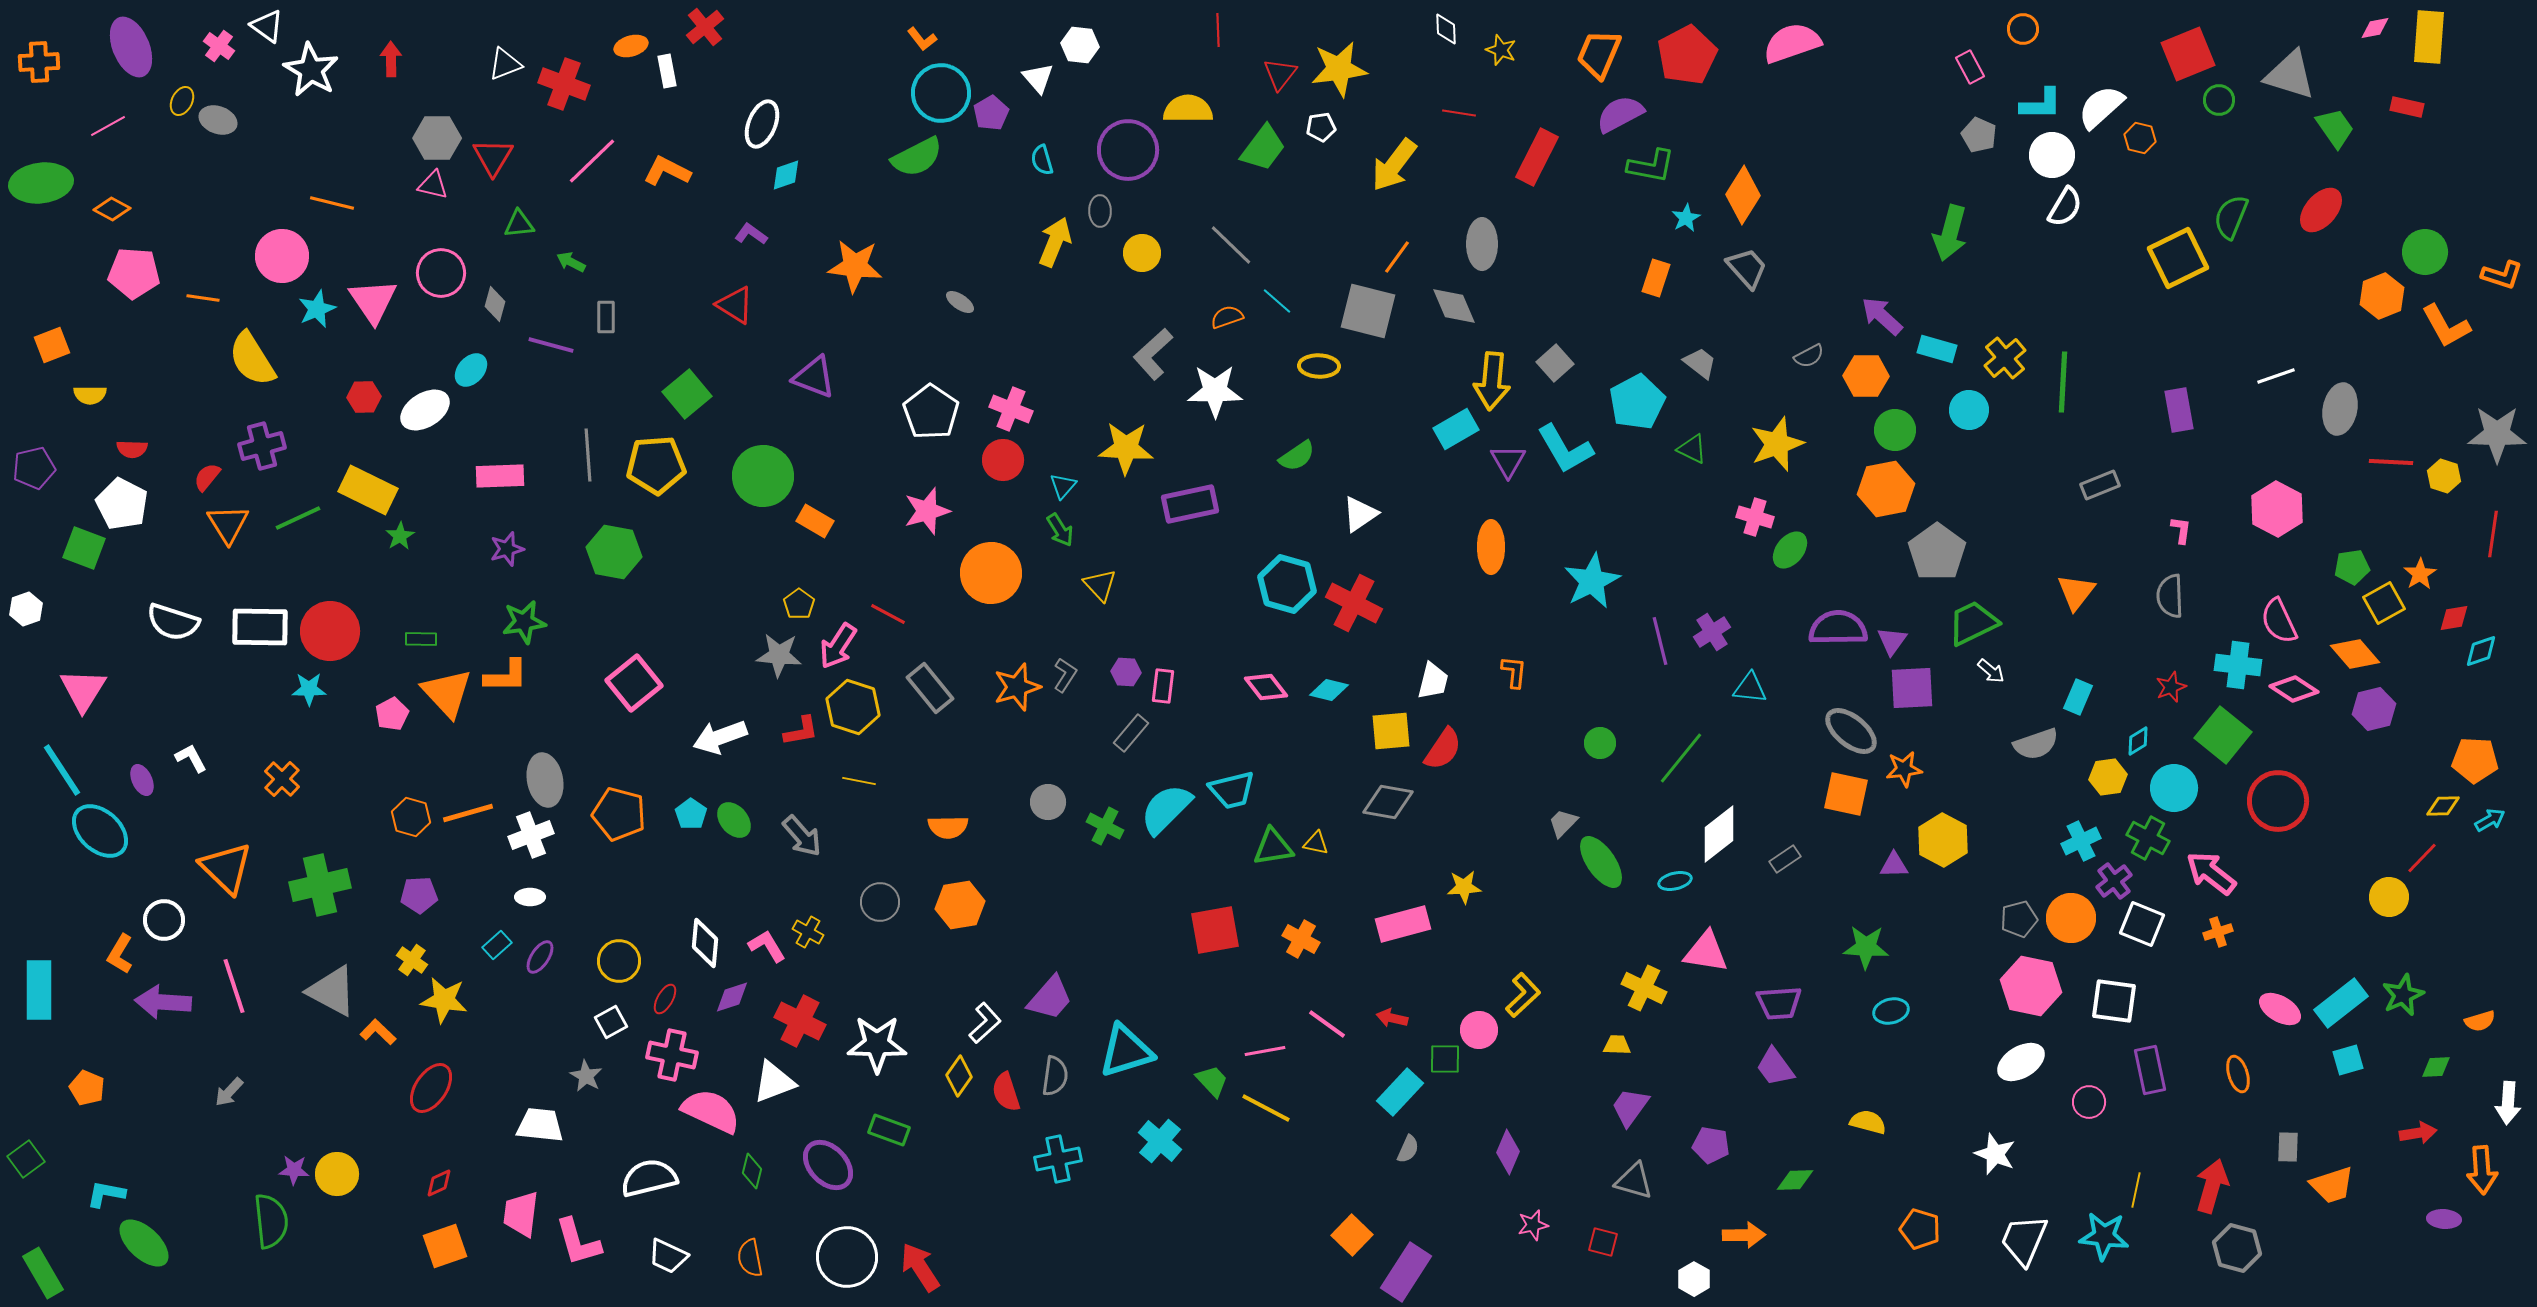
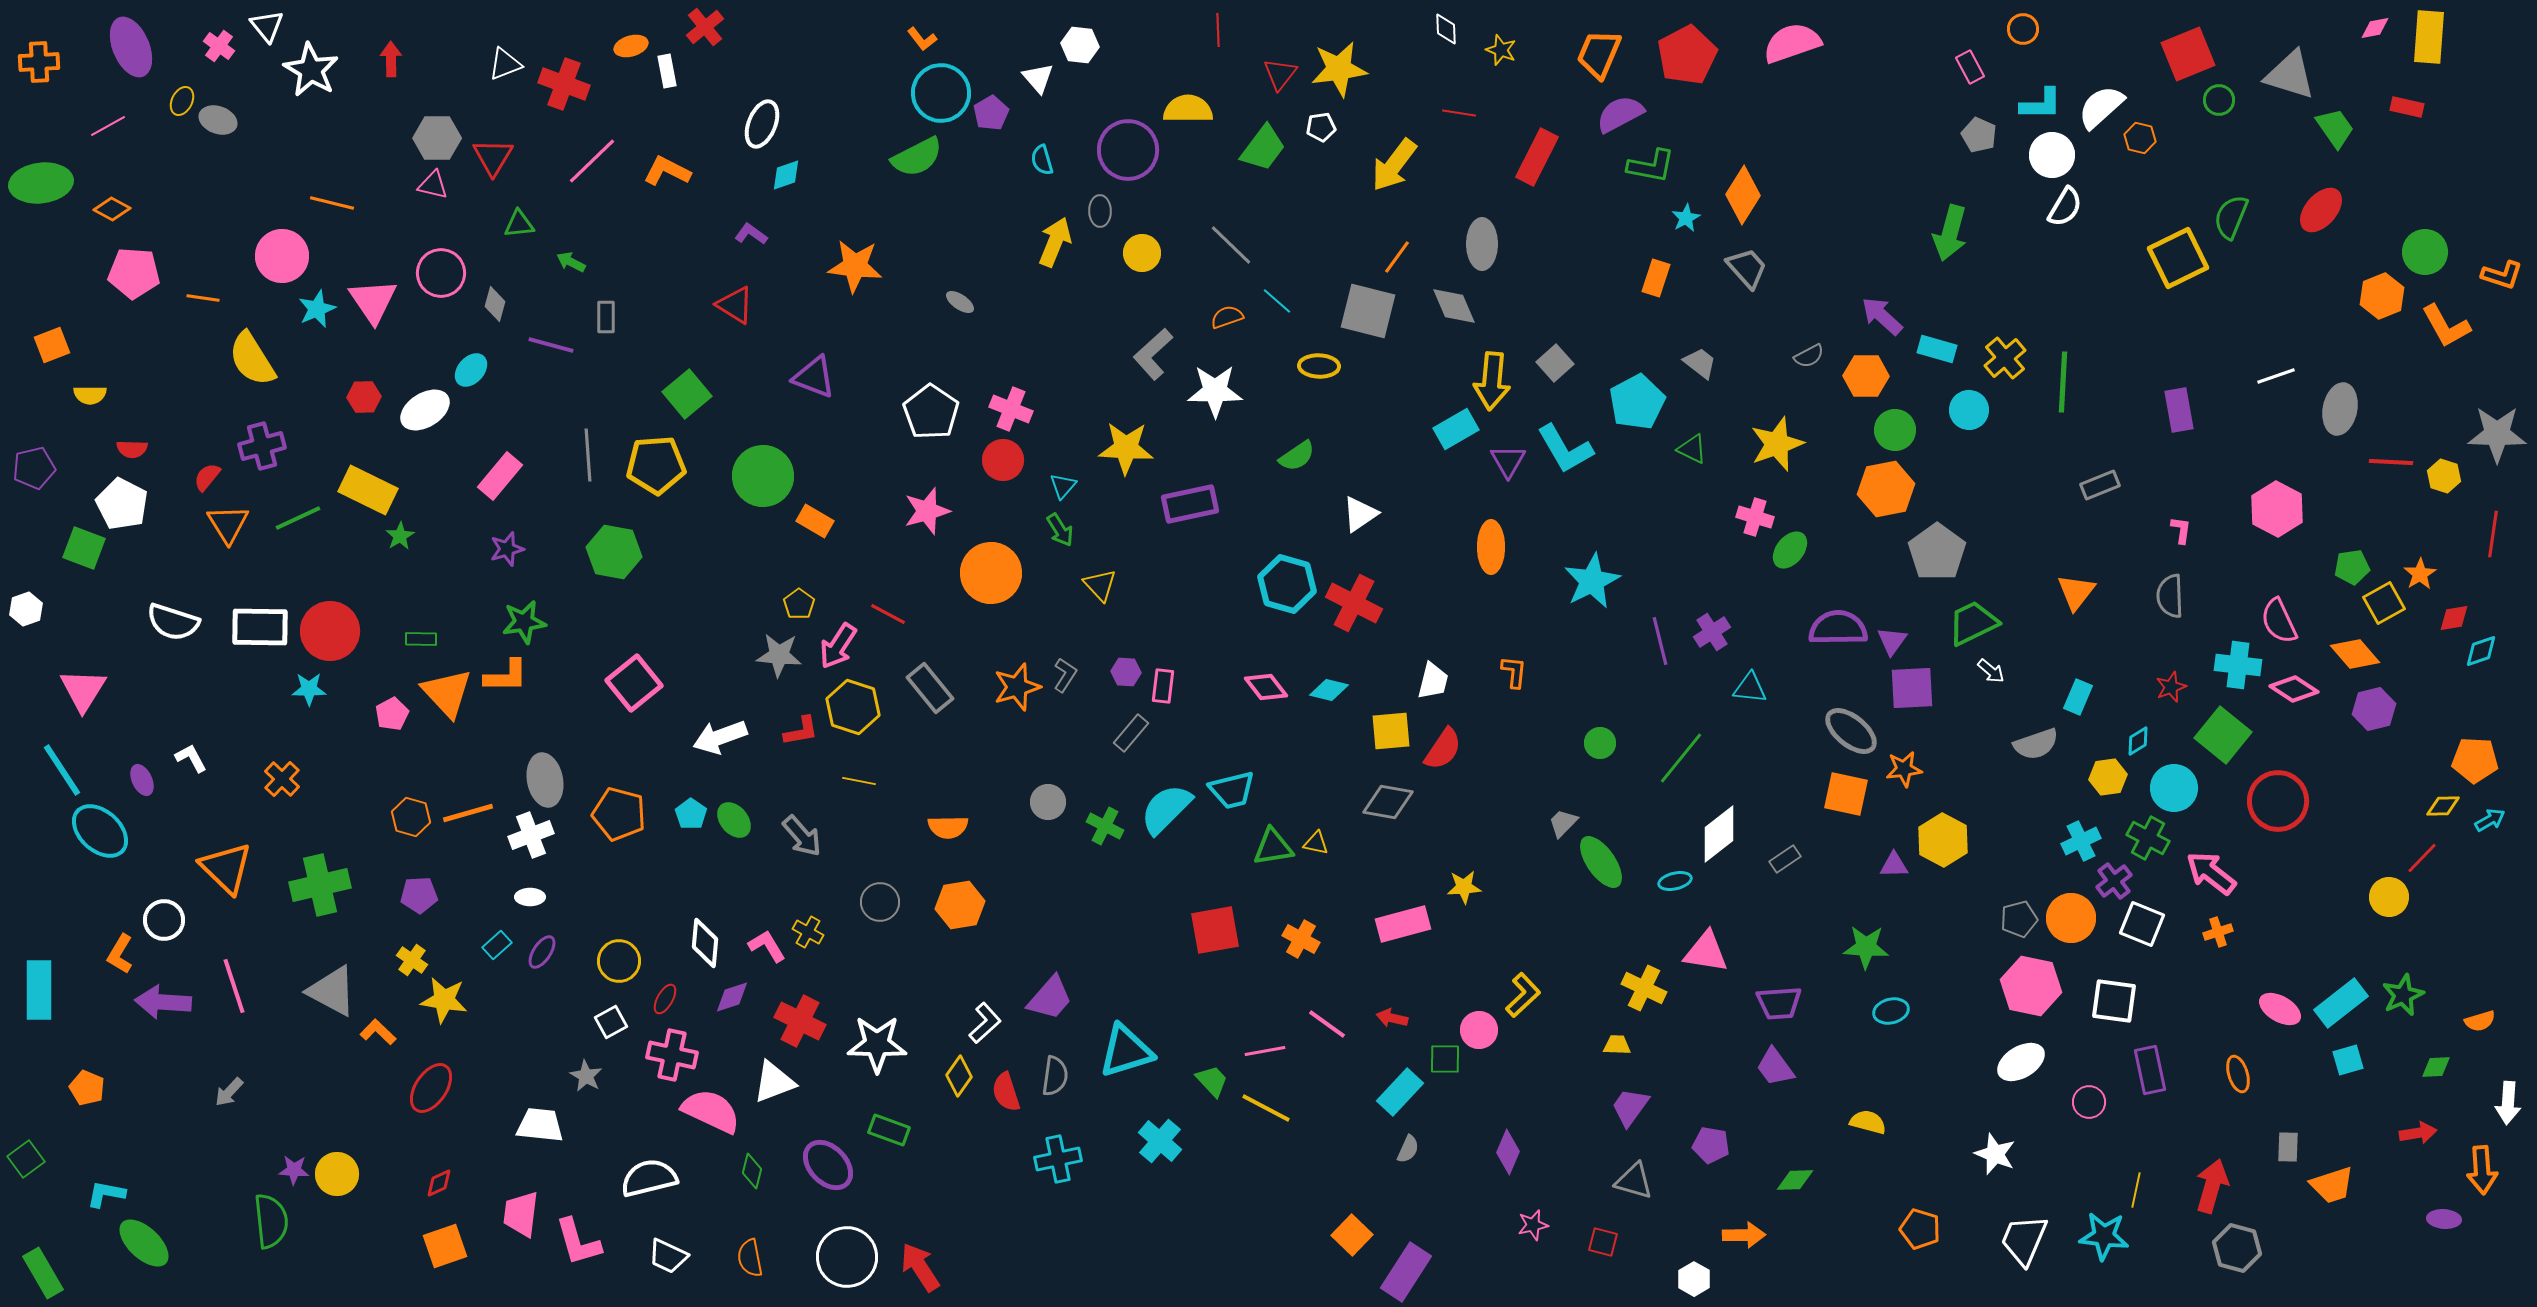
white triangle at (267, 26): rotated 15 degrees clockwise
pink rectangle at (500, 476): rotated 48 degrees counterclockwise
purple ellipse at (540, 957): moved 2 px right, 5 px up
